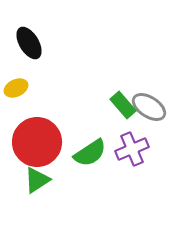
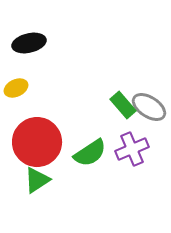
black ellipse: rotated 72 degrees counterclockwise
